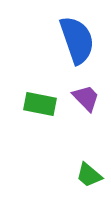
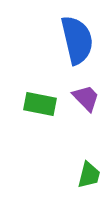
blue semicircle: rotated 6 degrees clockwise
green trapezoid: rotated 116 degrees counterclockwise
